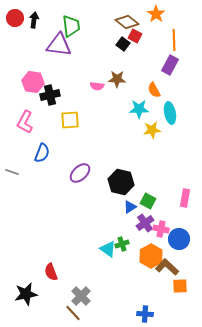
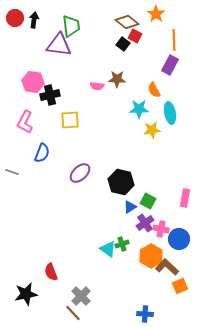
orange square: rotated 21 degrees counterclockwise
